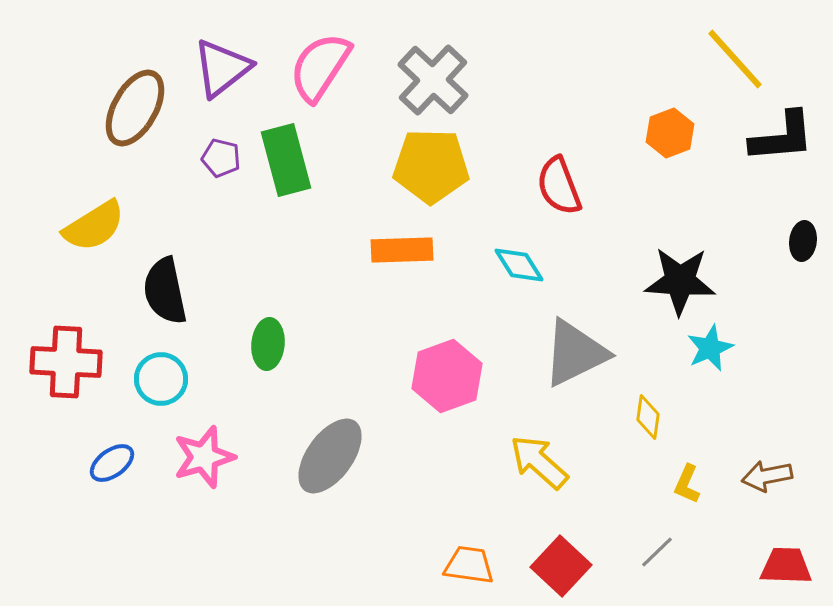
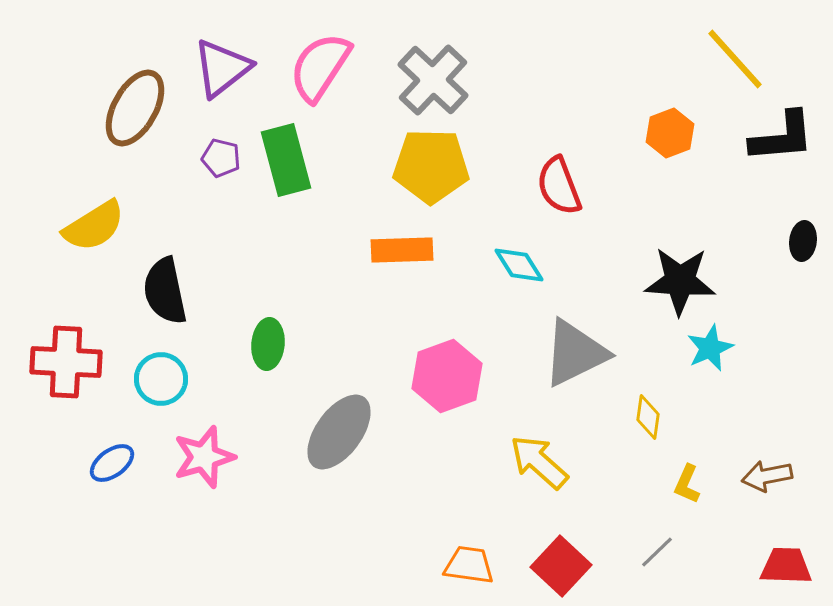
gray ellipse: moved 9 px right, 24 px up
